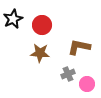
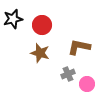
black star: rotated 12 degrees clockwise
brown star: rotated 12 degrees clockwise
